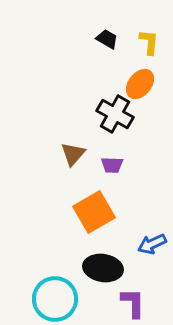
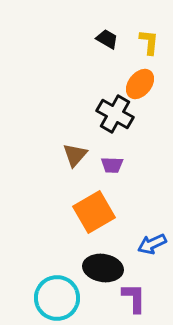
brown triangle: moved 2 px right, 1 px down
cyan circle: moved 2 px right, 1 px up
purple L-shape: moved 1 px right, 5 px up
